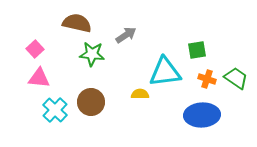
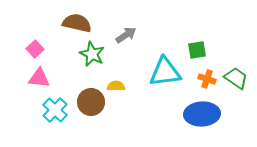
green star: rotated 20 degrees clockwise
yellow semicircle: moved 24 px left, 8 px up
blue ellipse: moved 1 px up
